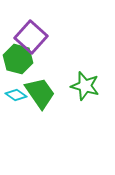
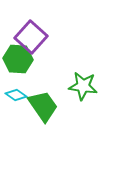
green hexagon: rotated 12 degrees counterclockwise
green star: moved 2 px left; rotated 8 degrees counterclockwise
green trapezoid: moved 3 px right, 13 px down
